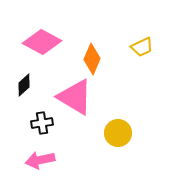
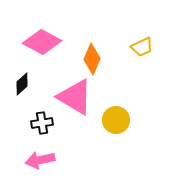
black diamond: moved 2 px left, 1 px up
yellow circle: moved 2 px left, 13 px up
